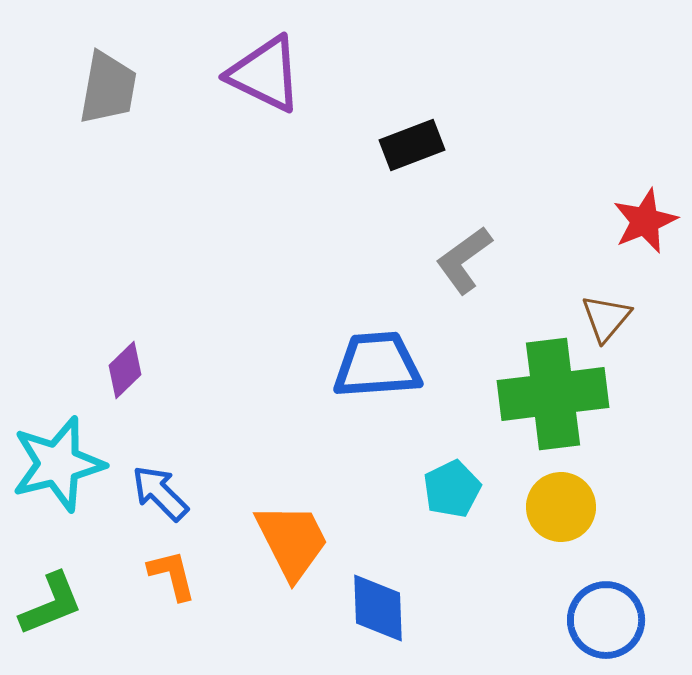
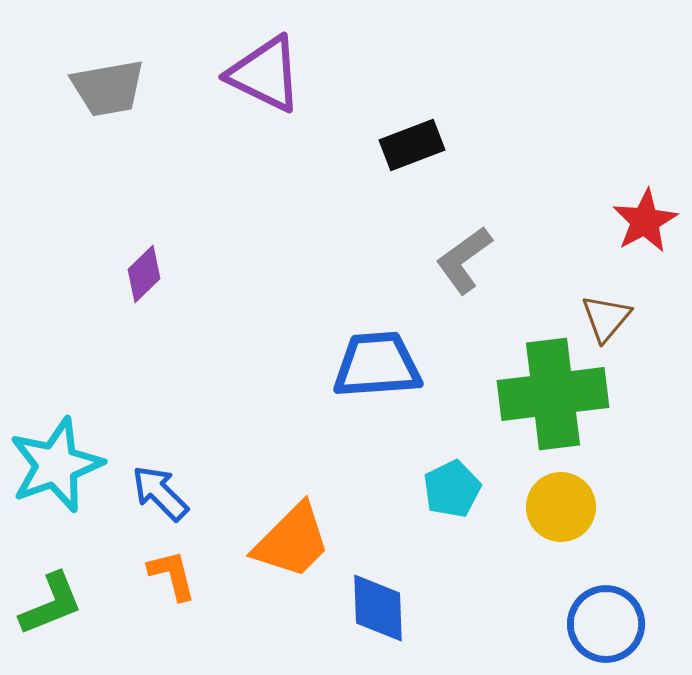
gray trapezoid: rotated 70 degrees clockwise
red star: rotated 6 degrees counterclockwise
purple diamond: moved 19 px right, 96 px up
cyan star: moved 2 px left, 1 px down; rotated 6 degrees counterclockwise
orange trapezoid: rotated 72 degrees clockwise
blue circle: moved 4 px down
